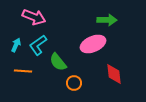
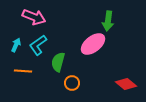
green arrow: moved 1 px right, 1 px down; rotated 96 degrees clockwise
pink ellipse: rotated 15 degrees counterclockwise
green semicircle: rotated 54 degrees clockwise
red diamond: moved 12 px right, 10 px down; rotated 45 degrees counterclockwise
orange circle: moved 2 px left
